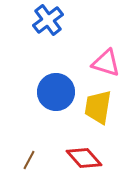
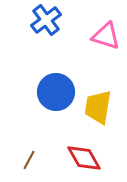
blue cross: moved 2 px left
pink triangle: moved 27 px up
red diamond: rotated 12 degrees clockwise
